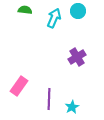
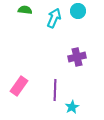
purple cross: rotated 18 degrees clockwise
purple line: moved 6 px right, 9 px up
